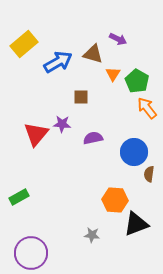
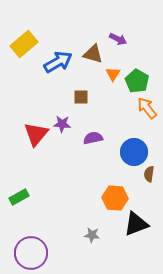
orange hexagon: moved 2 px up
